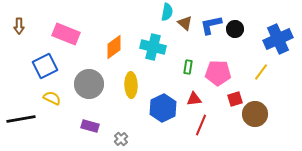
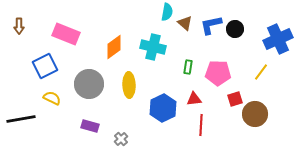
yellow ellipse: moved 2 px left
red line: rotated 20 degrees counterclockwise
